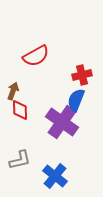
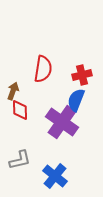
red semicircle: moved 7 px right, 13 px down; rotated 52 degrees counterclockwise
